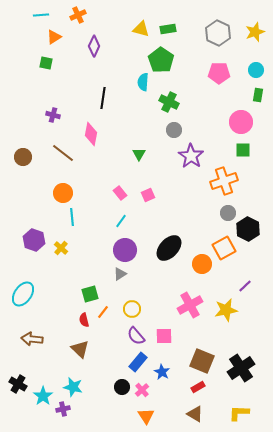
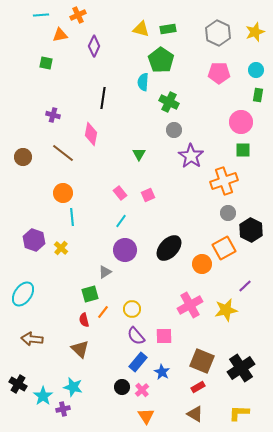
orange triangle at (54, 37): moved 6 px right, 2 px up; rotated 21 degrees clockwise
black hexagon at (248, 229): moved 3 px right, 1 px down
gray triangle at (120, 274): moved 15 px left, 2 px up
